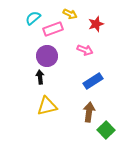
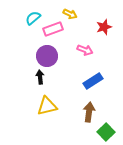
red star: moved 8 px right, 3 px down
green square: moved 2 px down
